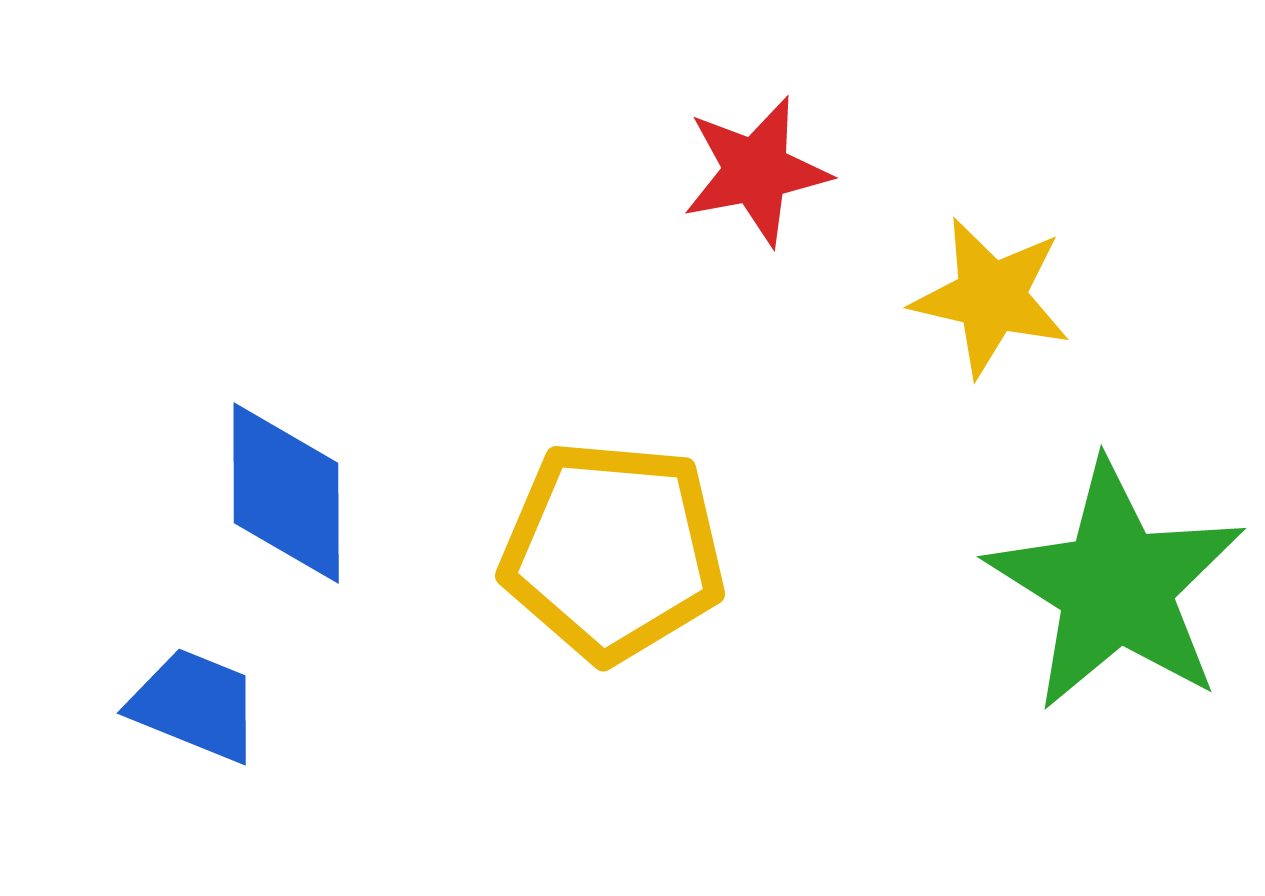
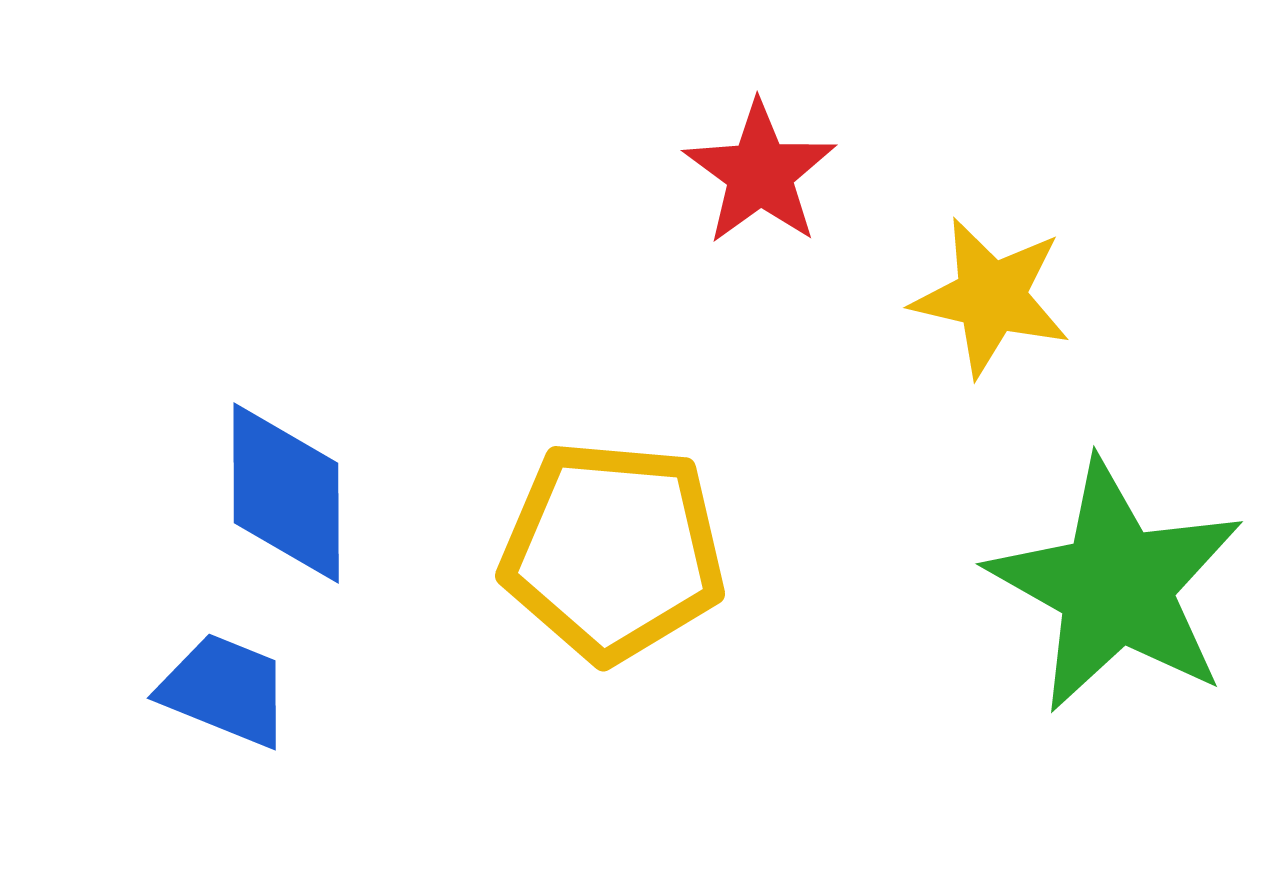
red star: moved 4 px right, 2 px down; rotated 25 degrees counterclockwise
green star: rotated 3 degrees counterclockwise
blue trapezoid: moved 30 px right, 15 px up
